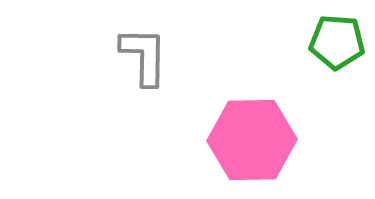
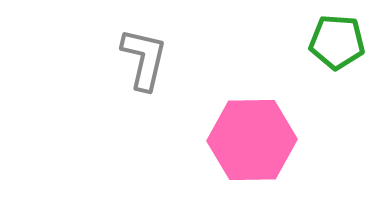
gray L-shape: moved 3 px down; rotated 12 degrees clockwise
